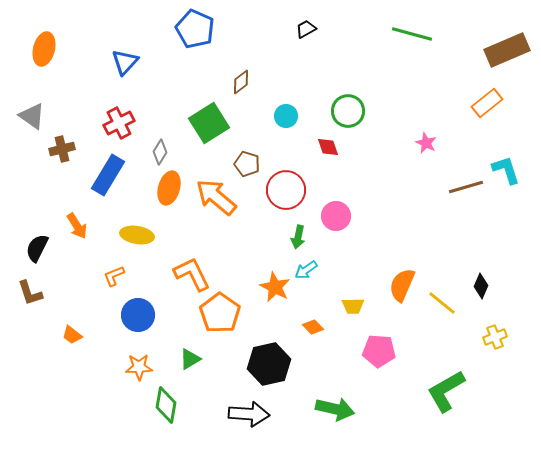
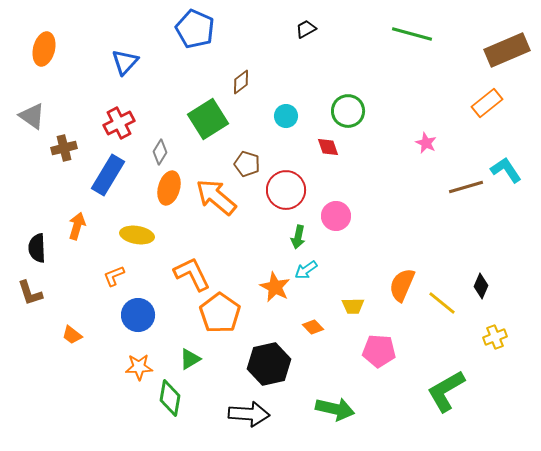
green square at (209, 123): moved 1 px left, 4 px up
brown cross at (62, 149): moved 2 px right, 1 px up
cyan L-shape at (506, 170): rotated 16 degrees counterclockwise
orange arrow at (77, 226): rotated 132 degrees counterclockwise
black semicircle at (37, 248): rotated 28 degrees counterclockwise
green diamond at (166, 405): moved 4 px right, 7 px up
